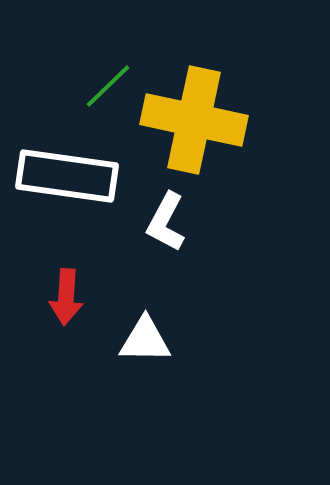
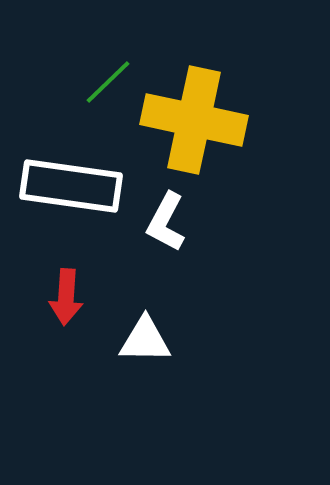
green line: moved 4 px up
white rectangle: moved 4 px right, 10 px down
